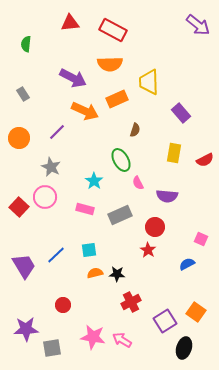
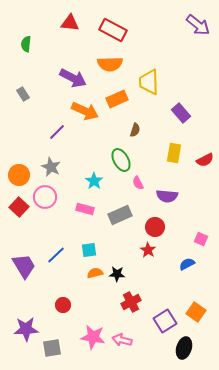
red triangle at (70, 23): rotated 12 degrees clockwise
orange circle at (19, 138): moved 37 px down
pink arrow at (122, 340): rotated 18 degrees counterclockwise
